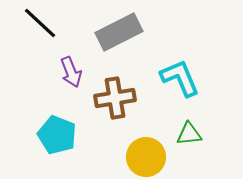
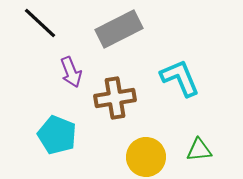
gray rectangle: moved 3 px up
green triangle: moved 10 px right, 16 px down
